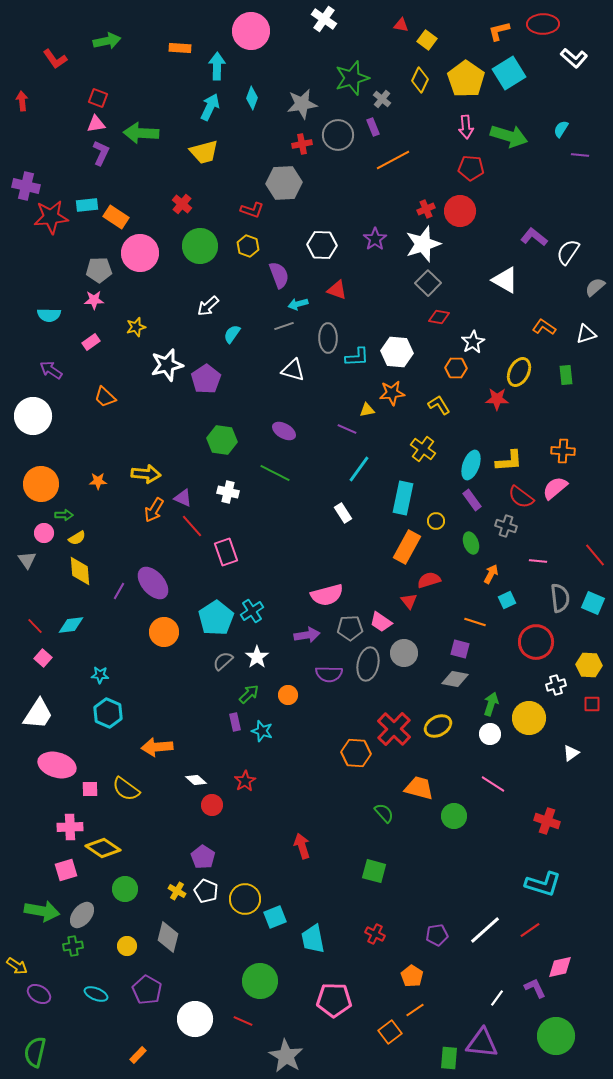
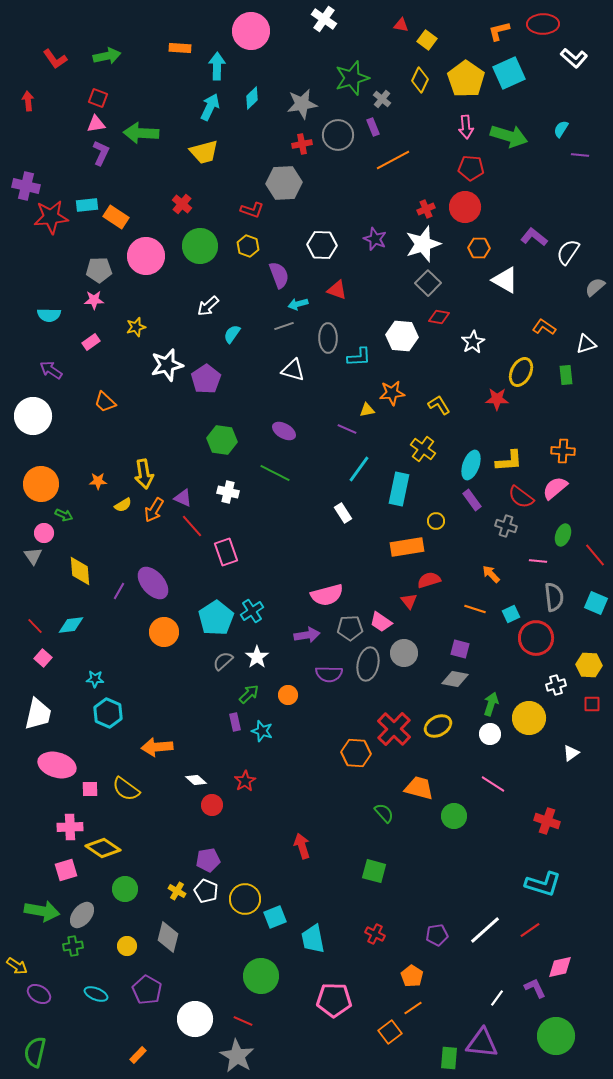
green arrow at (107, 41): moved 15 px down
cyan square at (509, 73): rotated 8 degrees clockwise
cyan diamond at (252, 98): rotated 25 degrees clockwise
red arrow at (22, 101): moved 6 px right
red circle at (460, 211): moved 5 px right, 4 px up
purple star at (375, 239): rotated 15 degrees counterclockwise
pink circle at (140, 253): moved 6 px right, 3 px down
white triangle at (586, 334): moved 10 px down
white hexagon at (397, 352): moved 5 px right, 16 px up
cyan L-shape at (357, 357): moved 2 px right
orange hexagon at (456, 368): moved 23 px right, 120 px up
yellow ellipse at (519, 372): moved 2 px right
orange trapezoid at (105, 397): moved 5 px down
yellow arrow at (146, 474): moved 2 px left; rotated 76 degrees clockwise
cyan rectangle at (403, 498): moved 4 px left, 9 px up
green arrow at (64, 515): rotated 24 degrees clockwise
yellow semicircle at (77, 538): moved 46 px right, 33 px up
green ellipse at (471, 543): moved 92 px right, 8 px up; rotated 40 degrees clockwise
orange rectangle at (407, 547): rotated 52 degrees clockwise
gray triangle at (27, 560): moved 6 px right, 4 px up
orange arrow at (491, 574): rotated 72 degrees counterclockwise
gray semicircle at (560, 598): moved 6 px left, 1 px up
cyan square at (507, 600): moved 4 px right, 14 px down
cyan square at (593, 603): moved 3 px right
orange line at (475, 622): moved 13 px up
red circle at (536, 642): moved 4 px up
cyan star at (100, 675): moved 5 px left, 4 px down
white trapezoid at (38, 714): rotated 20 degrees counterclockwise
purple pentagon at (203, 857): moved 5 px right, 3 px down; rotated 30 degrees clockwise
green circle at (260, 981): moved 1 px right, 5 px up
orange line at (415, 1010): moved 2 px left, 2 px up
gray star at (286, 1056): moved 49 px left
